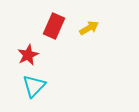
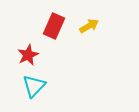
yellow arrow: moved 2 px up
